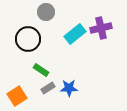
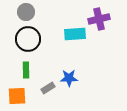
gray circle: moved 20 px left
purple cross: moved 2 px left, 9 px up
cyan rectangle: rotated 35 degrees clockwise
green rectangle: moved 15 px left; rotated 56 degrees clockwise
blue star: moved 10 px up
orange square: rotated 30 degrees clockwise
